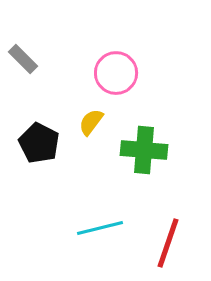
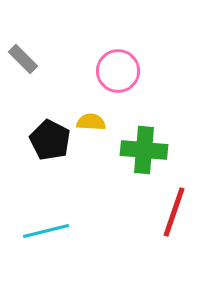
pink circle: moved 2 px right, 2 px up
yellow semicircle: rotated 56 degrees clockwise
black pentagon: moved 11 px right, 3 px up
cyan line: moved 54 px left, 3 px down
red line: moved 6 px right, 31 px up
